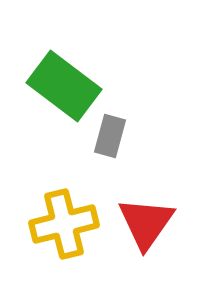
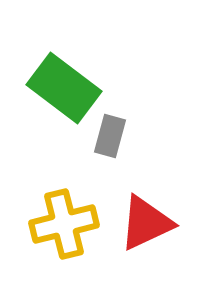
green rectangle: moved 2 px down
red triangle: rotated 30 degrees clockwise
